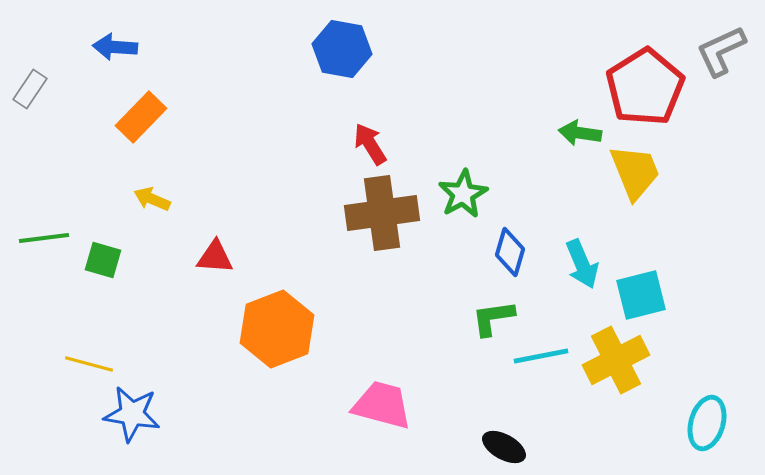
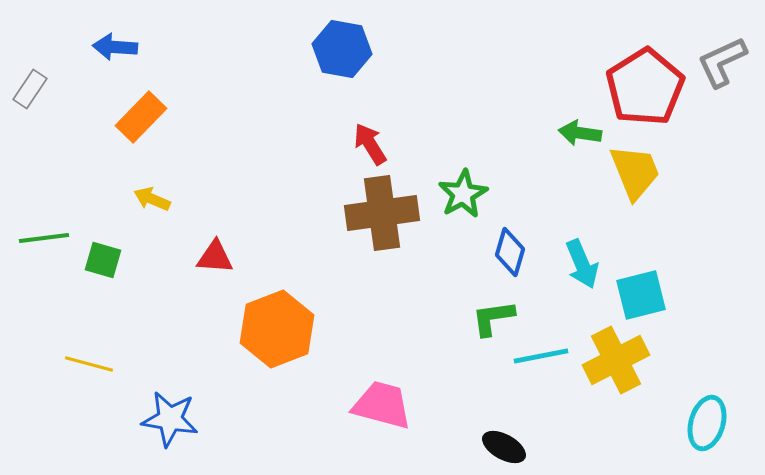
gray L-shape: moved 1 px right, 11 px down
blue star: moved 38 px right, 5 px down
